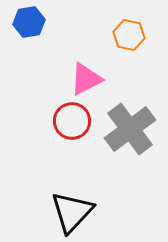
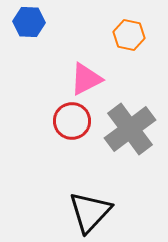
blue hexagon: rotated 12 degrees clockwise
black triangle: moved 18 px right
